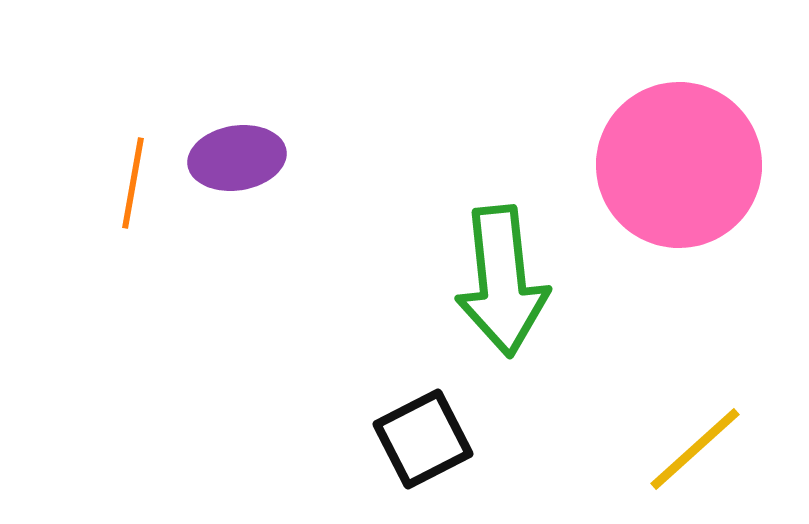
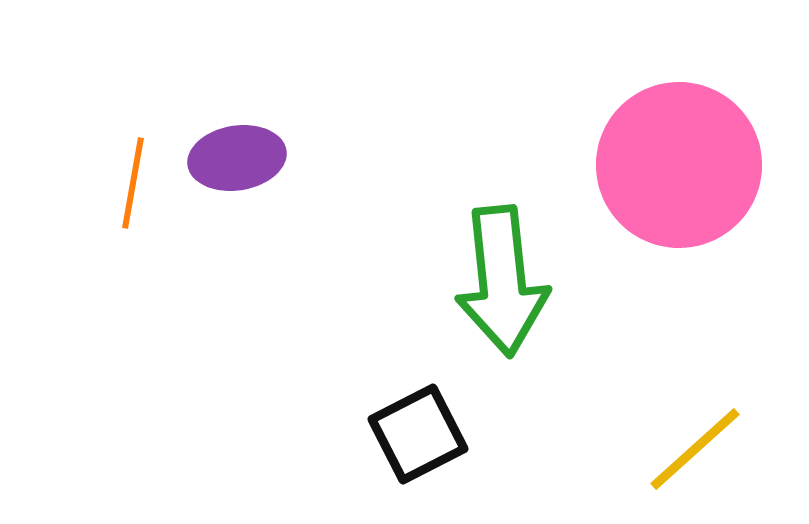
black square: moved 5 px left, 5 px up
